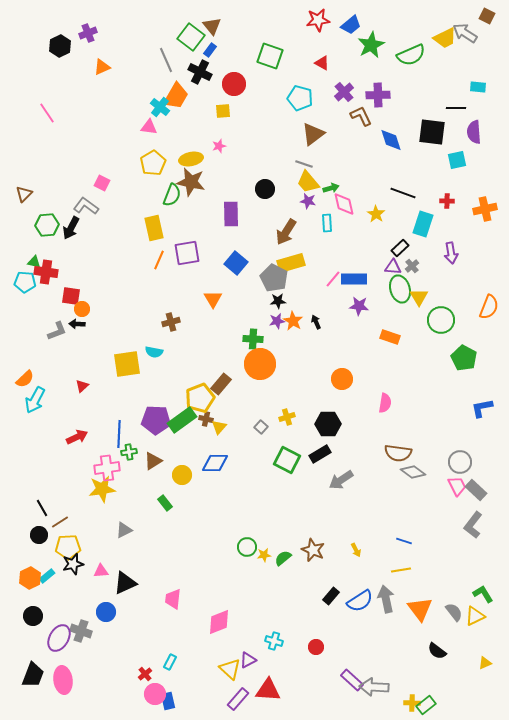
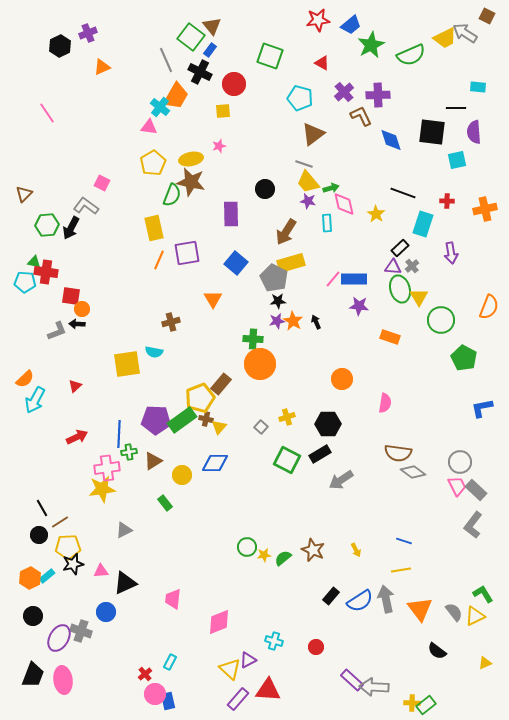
red triangle at (82, 386): moved 7 px left
